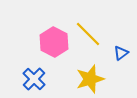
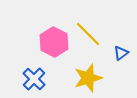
yellow star: moved 2 px left, 1 px up
